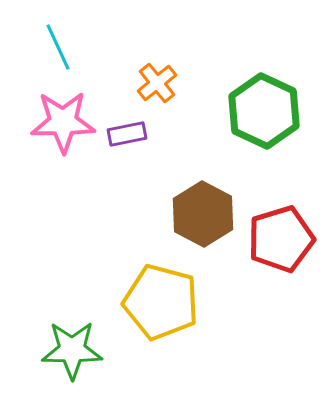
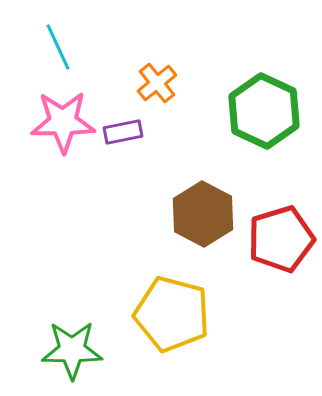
purple rectangle: moved 4 px left, 2 px up
yellow pentagon: moved 11 px right, 12 px down
